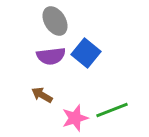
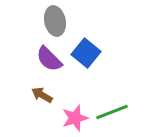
gray ellipse: rotated 20 degrees clockwise
purple semicircle: moved 2 px left, 3 px down; rotated 52 degrees clockwise
green line: moved 2 px down
